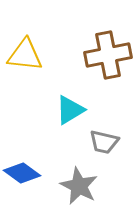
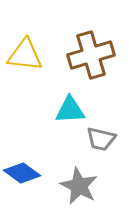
brown cross: moved 17 px left; rotated 6 degrees counterclockwise
cyan triangle: rotated 28 degrees clockwise
gray trapezoid: moved 3 px left, 3 px up
